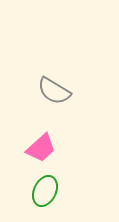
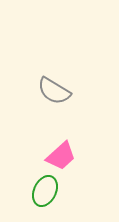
pink trapezoid: moved 20 px right, 8 px down
